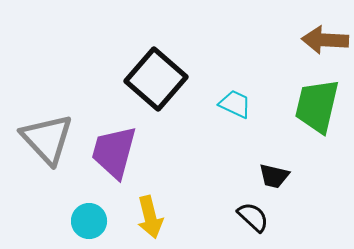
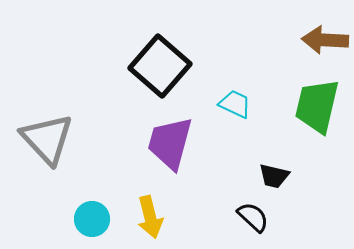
black square: moved 4 px right, 13 px up
purple trapezoid: moved 56 px right, 9 px up
cyan circle: moved 3 px right, 2 px up
